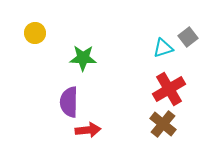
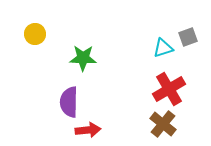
yellow circle: moved 1 px down
gray square: rotated 18 degrees clockwise
